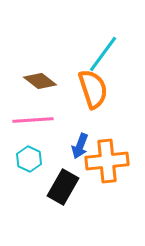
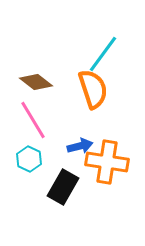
brown diamond: moved 4 px left, 1 px down
pink line: rotated 63 degrees clockwise
blue arrow: rotated 125 degrees counterclockwise
orange cross: moved 1 px down; rotated 15 degrees clockwise
